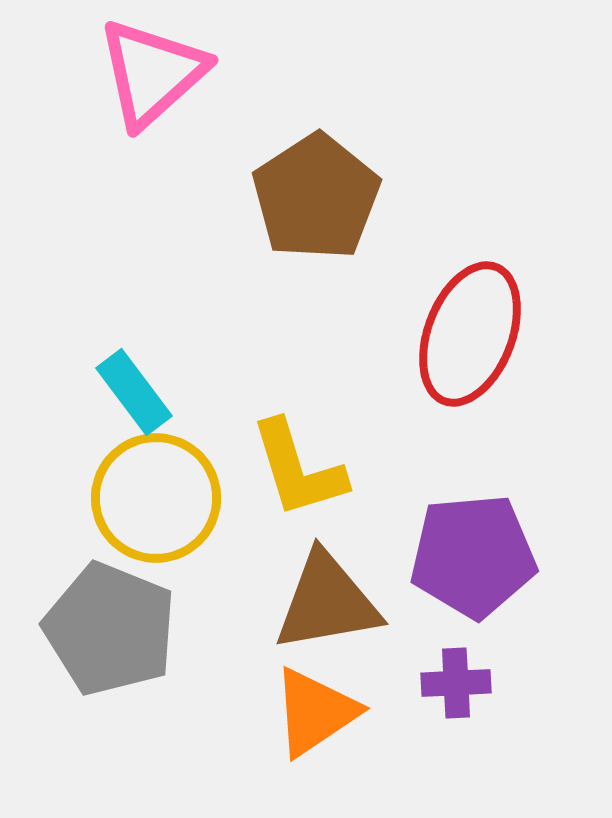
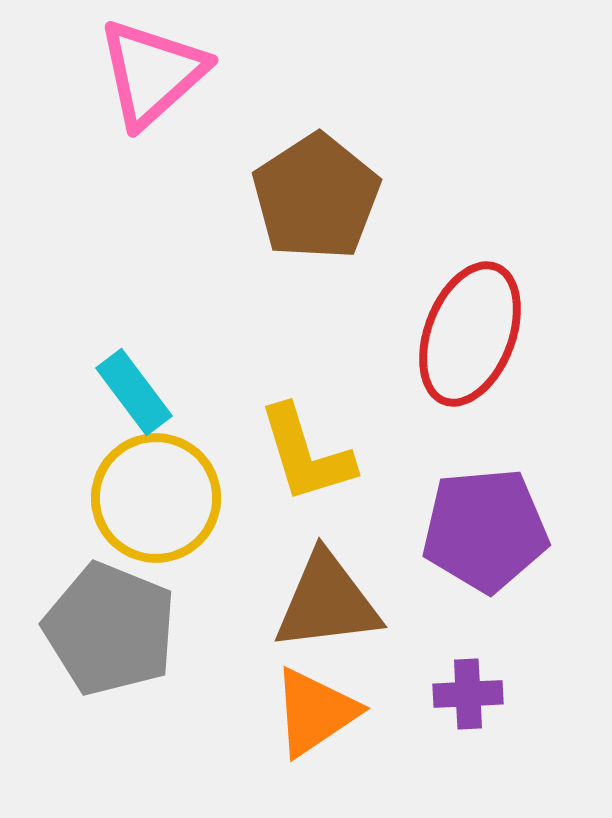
yellow L-shape: moved 8 px right, 15 px up
purple pentagon: moved 12 px right, 26 px up
brown triangle: rotated 3 degrees clockwise
purple cross: moved 12 px right, 11 px down
